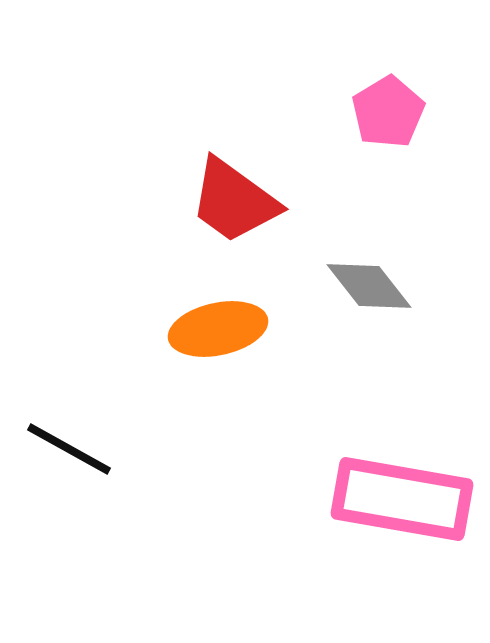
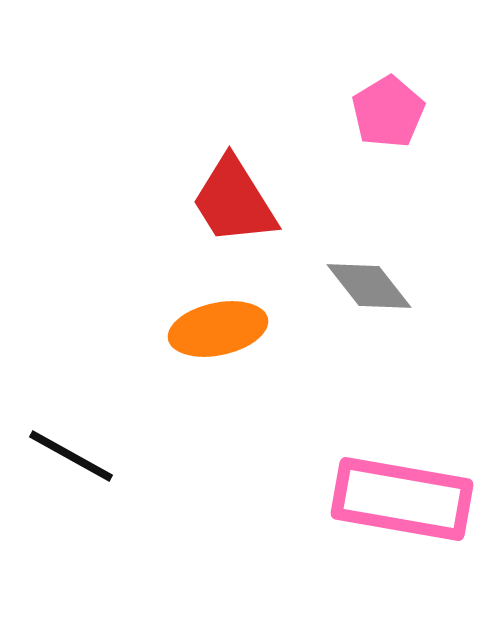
red trapezoid: rotated 22 degrees clockwise
black line: moved 2 px right, 7 px down
